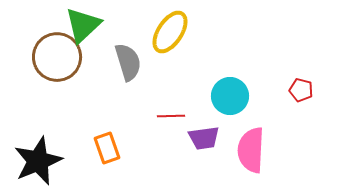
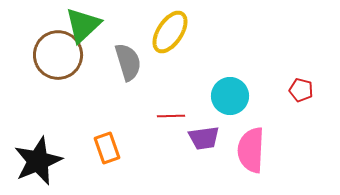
brown circle: moved 1 px right, 2 px up
